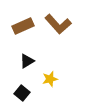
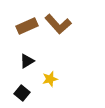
brown rectangle: moved 4 px right
